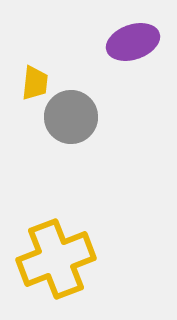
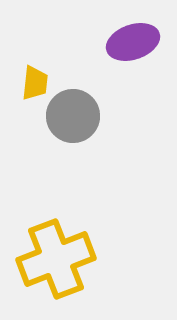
gray circle: moved 2 px right, 1 px up
